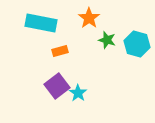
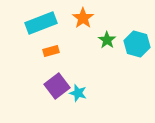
orange star: moved 6 px left
cyan rectangle: rotated 32 degrees counterclockwise
green star: rotated 18 degrees clockwise
orange rectangle: moved 9 px left
cyan star: rotated 18 degrees counterclockwise
